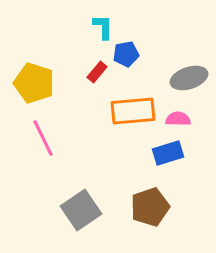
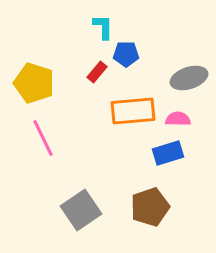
blue pentagon: rotated 10 degrees clockwise
